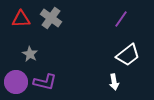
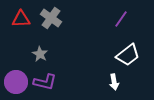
gray star: moved 10 px right
